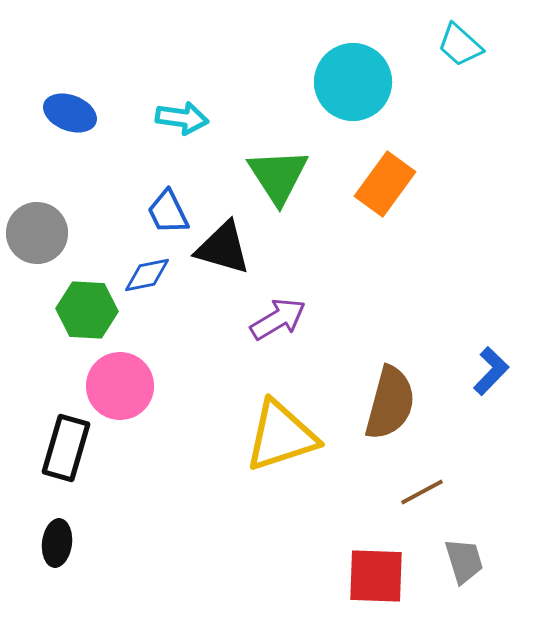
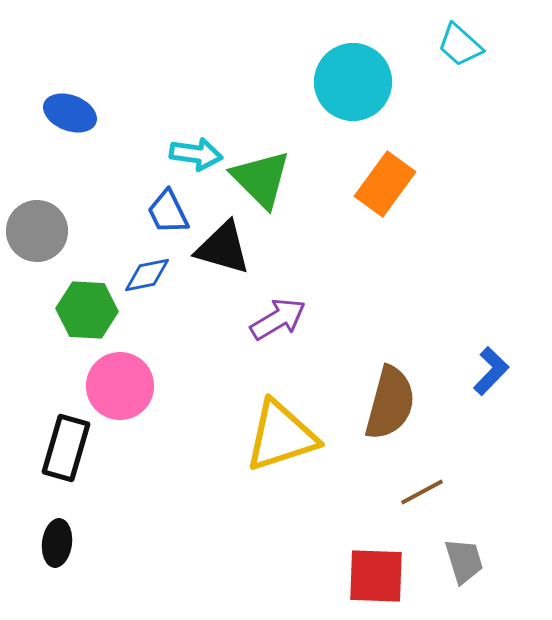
cyan arrow: moved 14 px right, 36 px down
green triangle: moved 17 px left, 3 px down; rotated 12 degrees counterclockwise
gray circle: moved 2 px up
